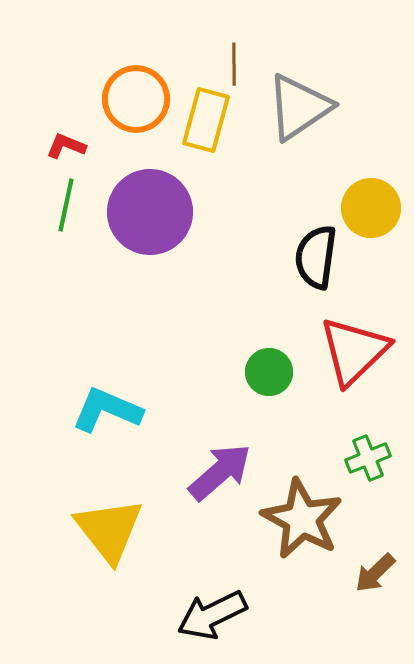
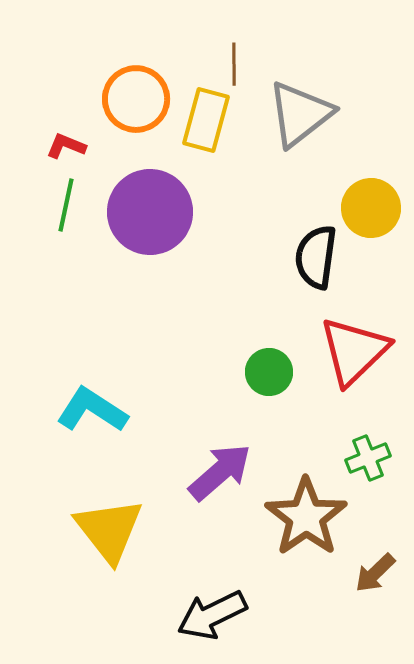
gray triangle: moved 1 px right, 7 px down; rotated 4 degrees counterclockwise
cyan L-shape: moved 15 px left; rotated 10 degrees clockwise
brown star: moved 4 px right, 2 px up; rotated 8 degrees clockwise
